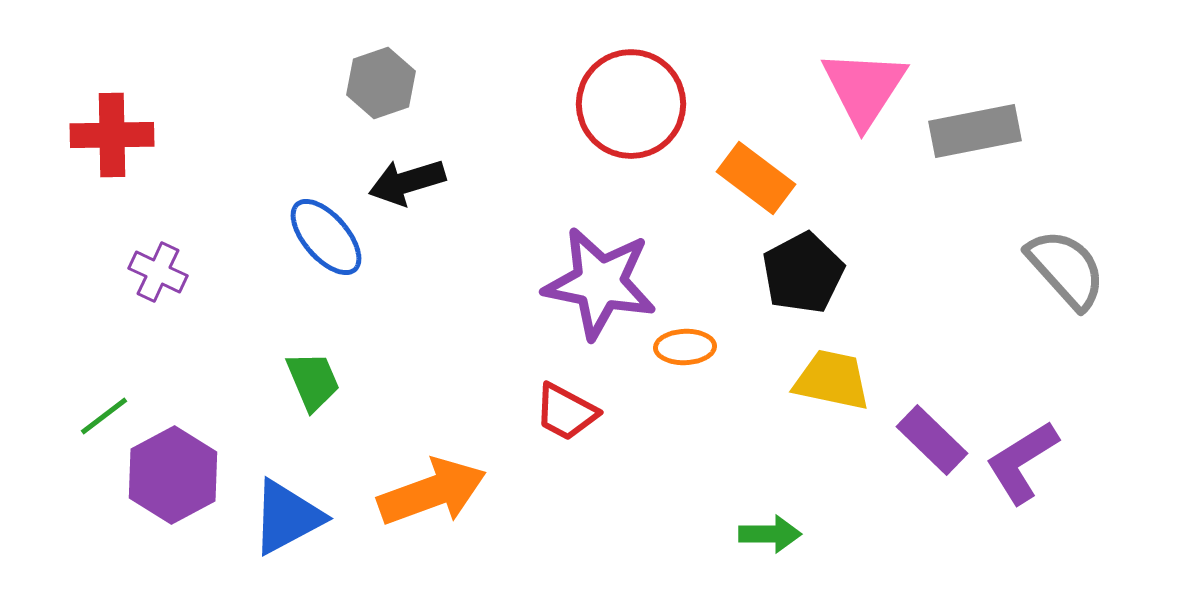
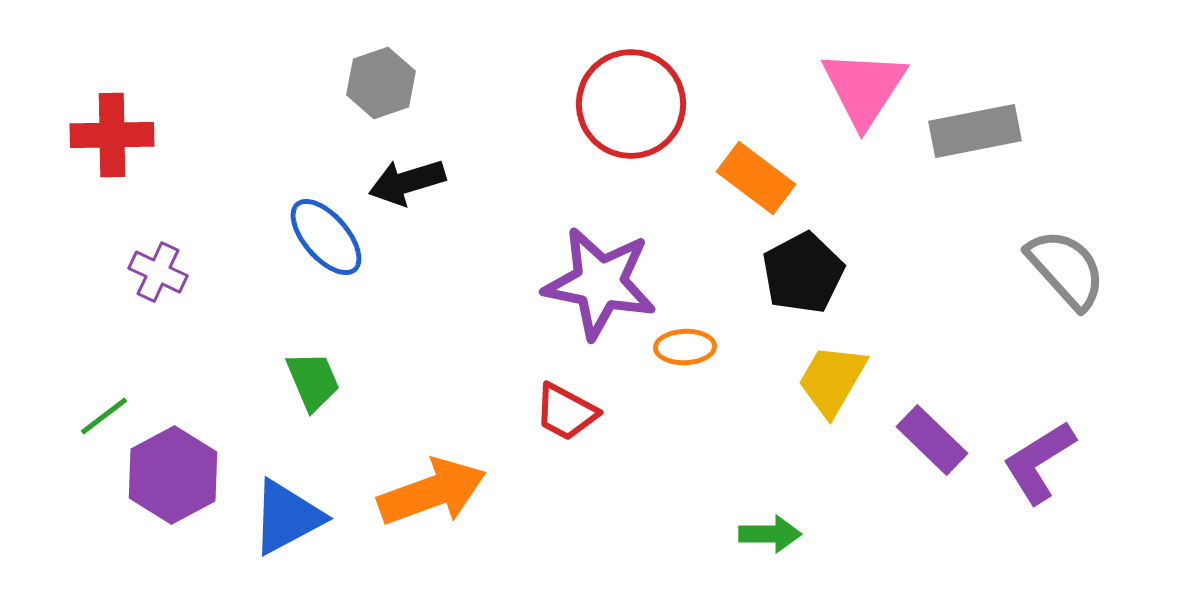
yellow trapezoid: rotated 72 degrees counterclockwise
purple L-shape: moved 17 px right
